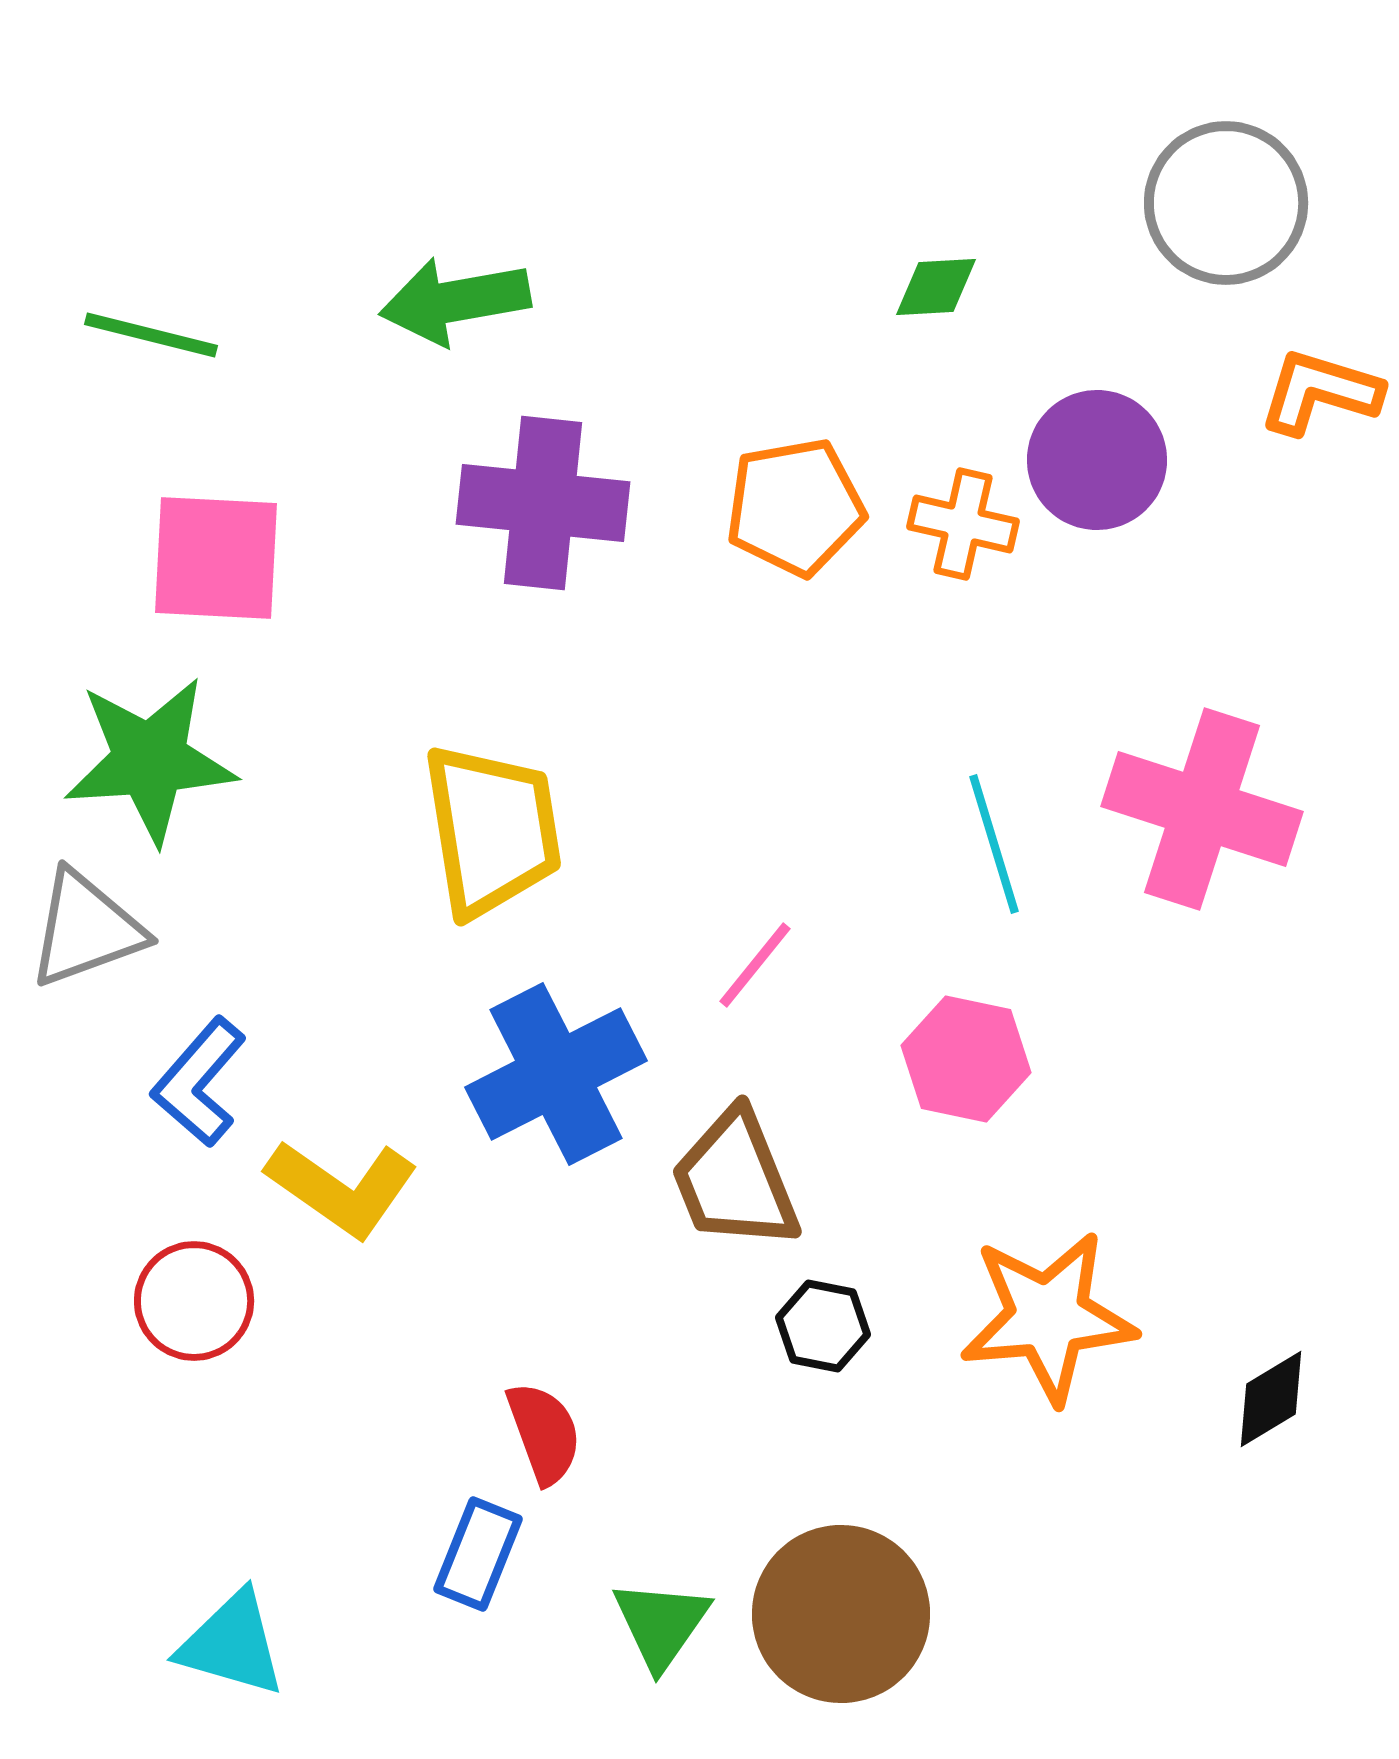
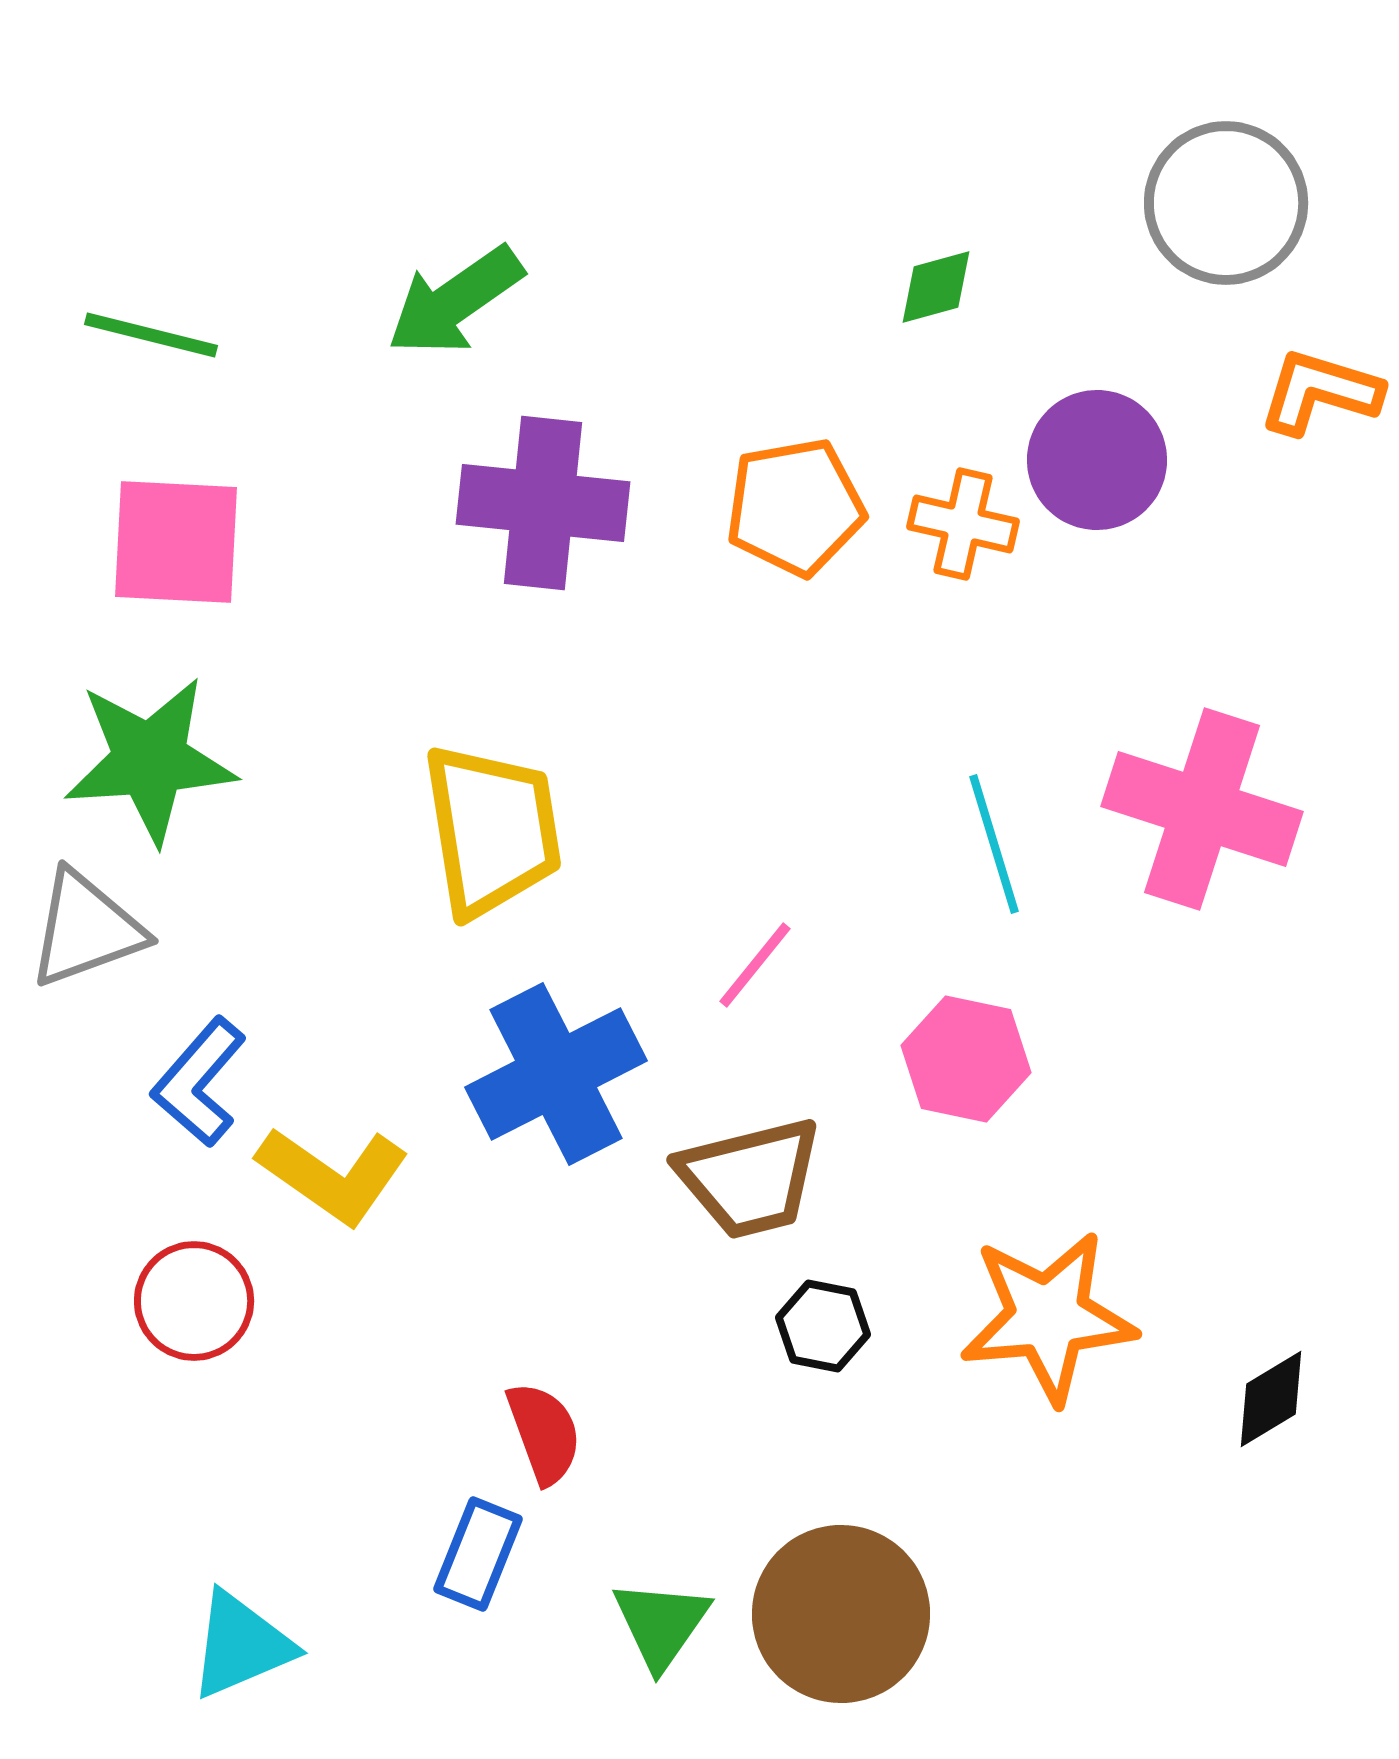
green diamond: rotated 12 degrees counterclockwise
green arrow: rotated 25 degrees counterclockwise
pink square: moved 40 px left, 16 px up
brown trapezoid: moved 15 px right, 2 px up; rotated 82 degrees counterclockwise
yellow L-shape: moved 9 px left, 13 px up
cyan triangle: moved 9 px right, 1 px down; rotated 39 degrees counterclockwise
